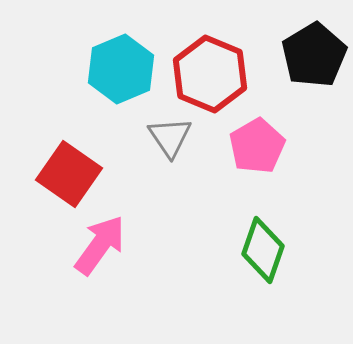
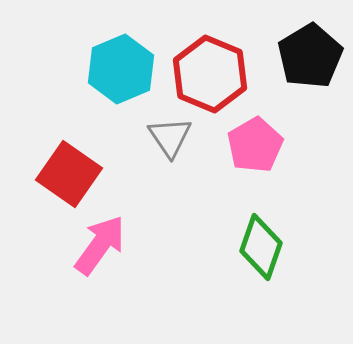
black pentagon: moved 4 px left, 1 px down
pink pentagon: moved 2 px left, 1 px up
green diamond: moved 2 px left, 3 px up
